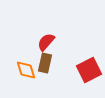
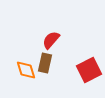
red semicircle: moved 5 px right, 2 px up
